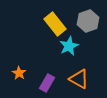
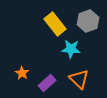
cyan star: moved 2 px right, 3 px down; rotated 30 degrees clockwise
orange star: moved 3 px right
orange triangle: rotated 15 degrees clockwise
purple rectangle: rotated 18 degrees clockwise
